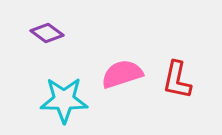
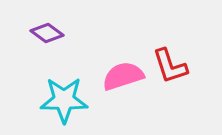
pink semicircle: moved 1 px right, 2 px down
red L-shape: moved 7 px left, 14 px up; rotated 30 degrees counterclockwise
